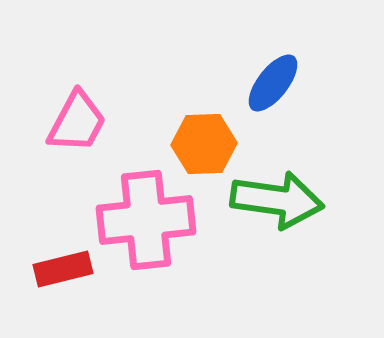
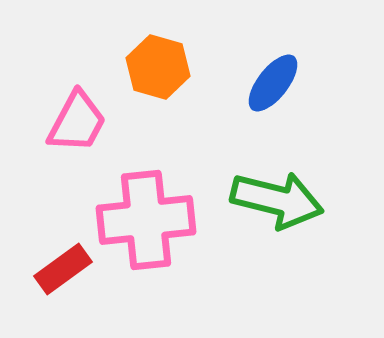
orange hexagon: moved 46 px left, 77 px up; rotated 18 degrees clockwise
green arrow: rotated 6 degrees clockwise
red rectangle: rotated 22 degrees counterclockwise
